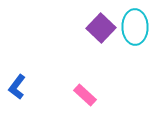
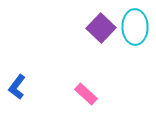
pink rectangle: moved 1 px right, 1 px up
